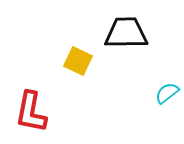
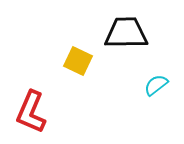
cyan semicircle: moved 11 px left, 8 px up
red L-shape: rotated 12 degrees clockwise
